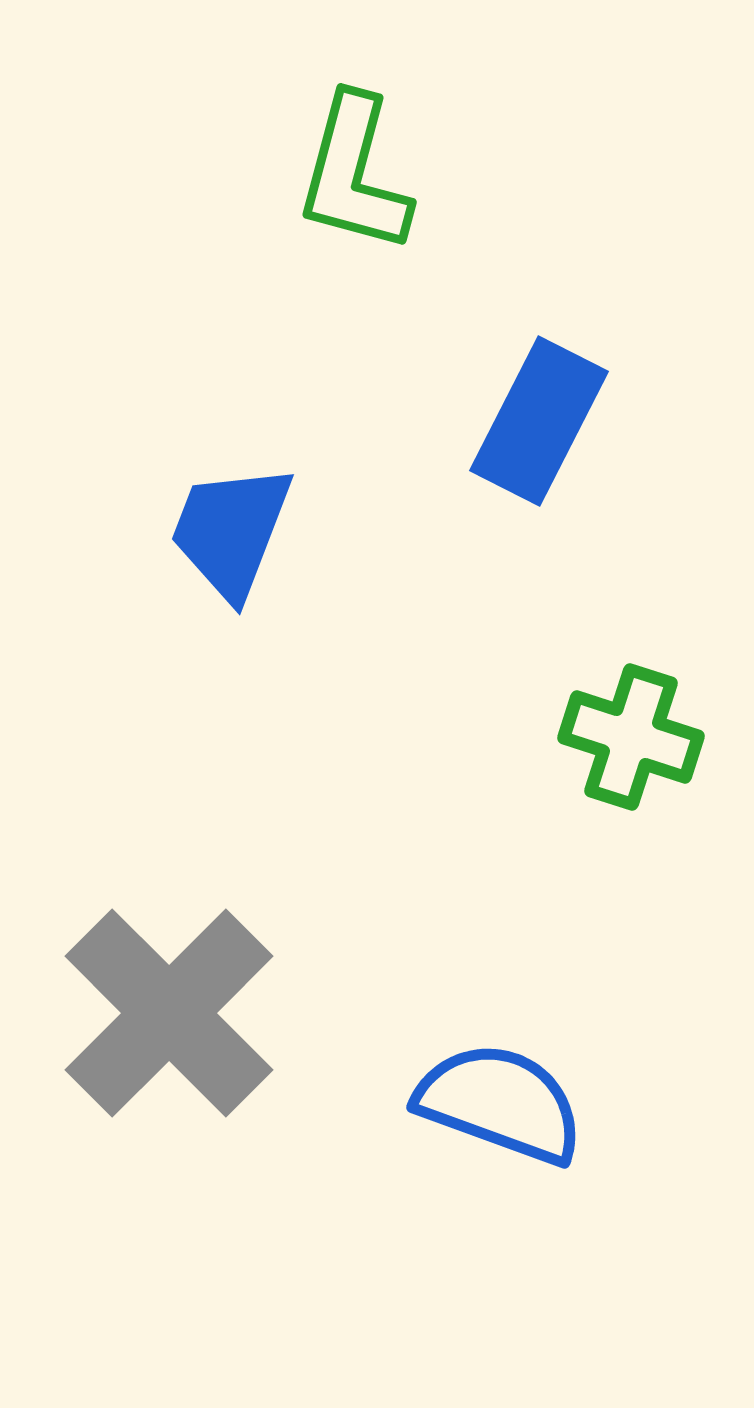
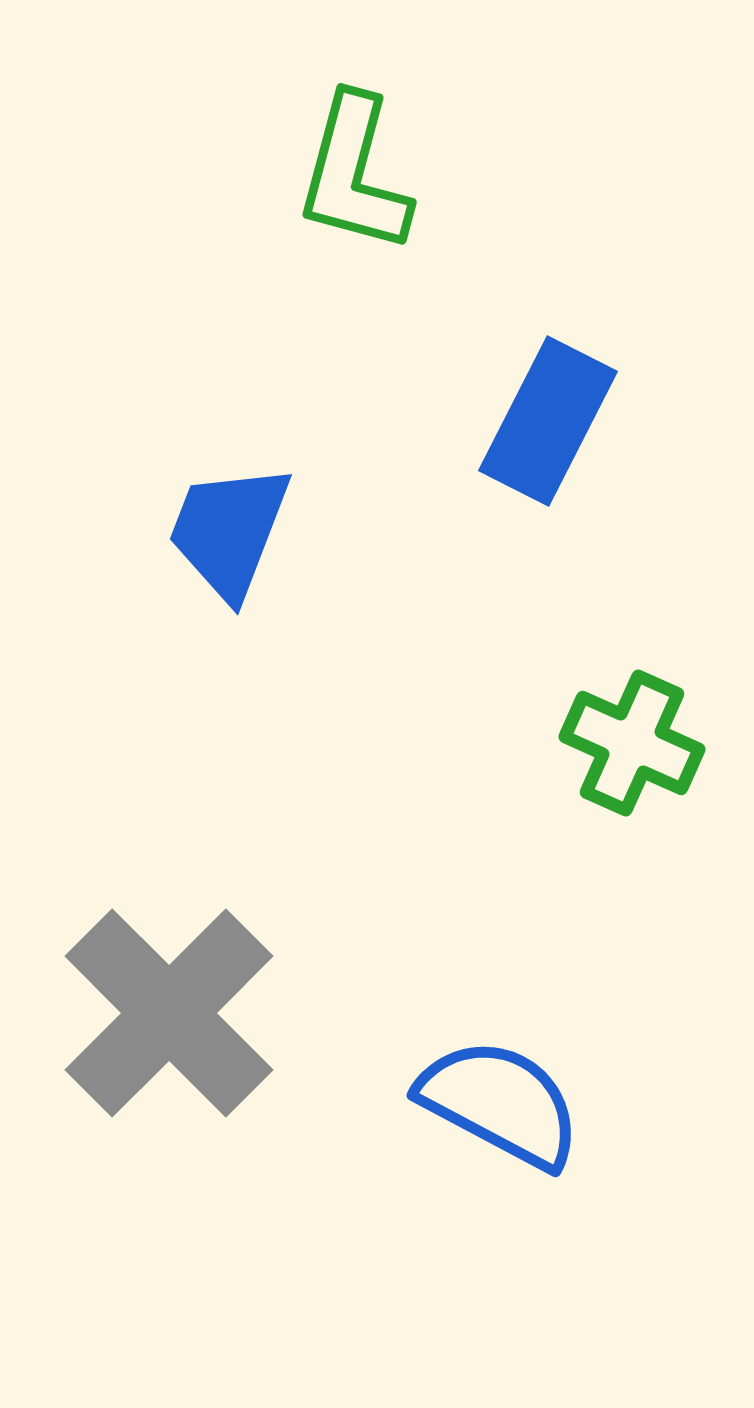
blue rectangle: moved 9 px right
blue trapezoid: moved 2 px left
green cross: moved 1 px right, 6 px down; rotated 6 degrees clockwise
blue semicircle: rotated 8 degrees clockwise
